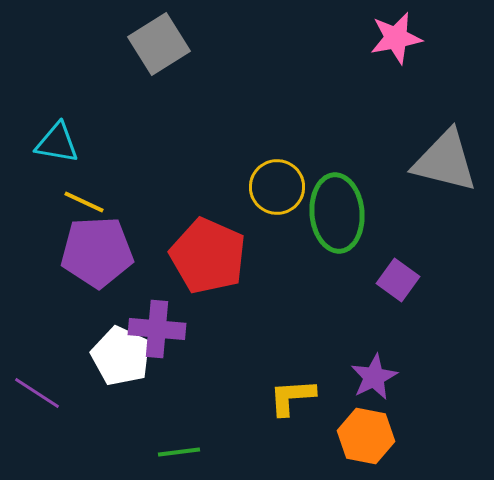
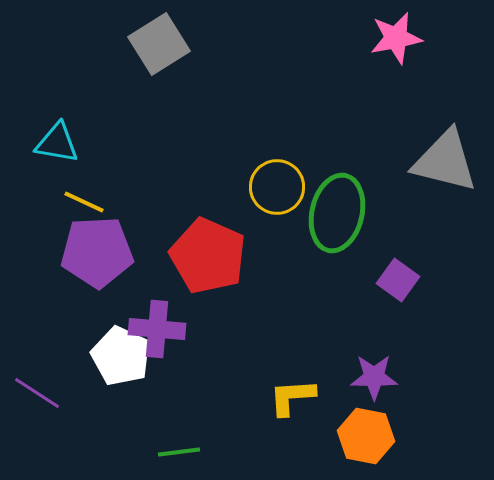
green ellipse: rotated 18 degrees clockwise
purple star: rotated 27 degrees clockwise
